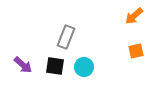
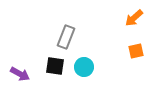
orange arrow: moved 2 px down
purple arrow: moved 3 px left, 9 px down; rotated 12 degrees counterclockwise
